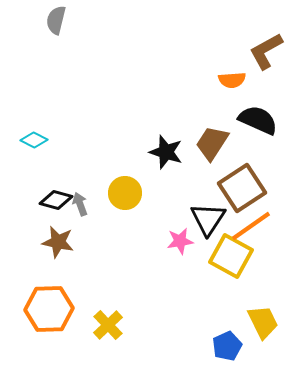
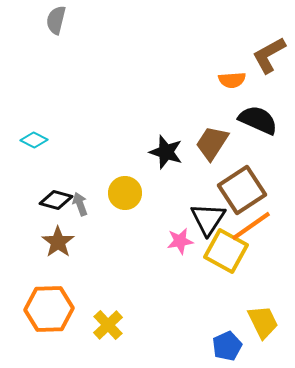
brown L-shape: moved 3 px right, 4 px down
brown square: moved 2 px down
brown star: rotated 24 degrees clockwise
yellow square: moved 5 px left, 5 px up
